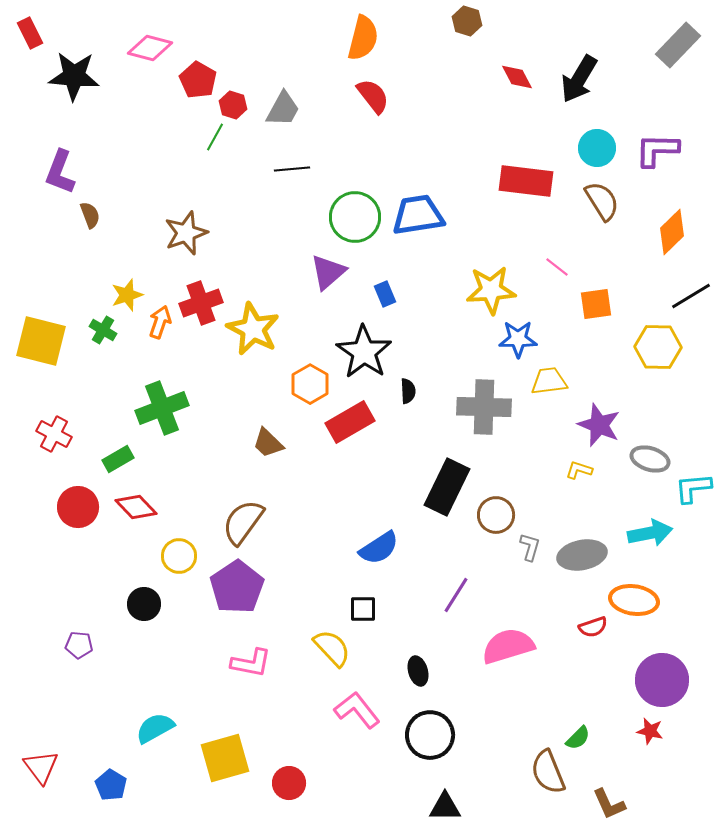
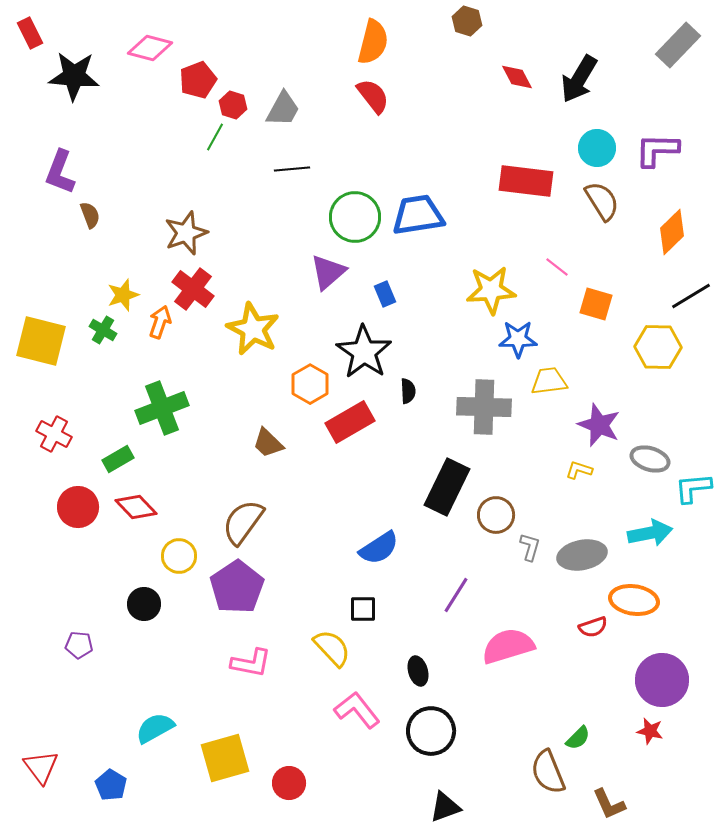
orange semicircle at (363, 38): moved 10 px right, 4 px down
red pentagon at (198, 80): rotated 21 degrees clockwise
yellow star at (127, 295): moved 4 px left
red cross at (201, 303): moved 8 px left, 14 px up; rotated 33 degrees counterclockwise
orange square at (596, 304): rotated 24 degrees clockwise
black circle at (430, 735): moved 1 px right, 4 px up
black triangle at (445, 807): rotated 20 degrees counterclockwise
